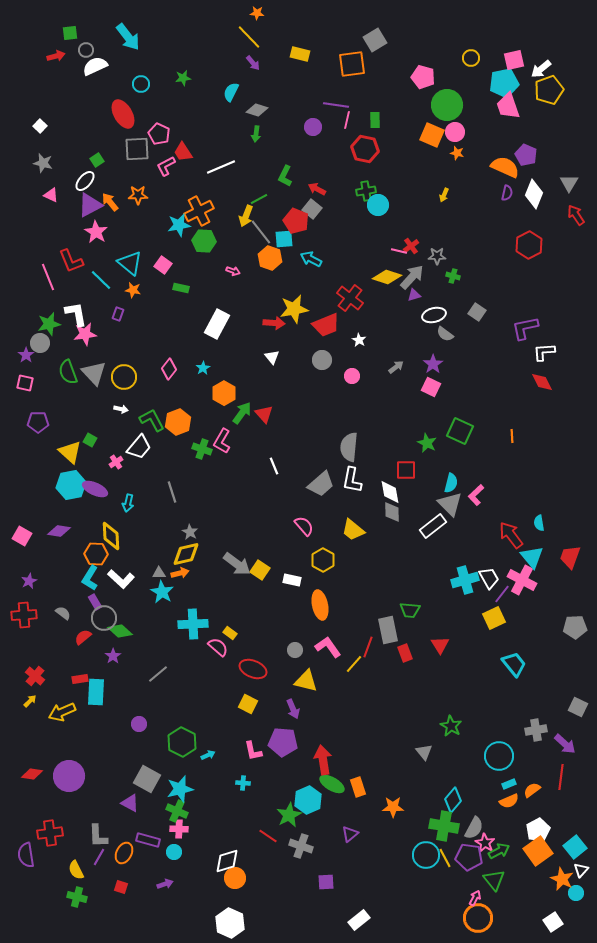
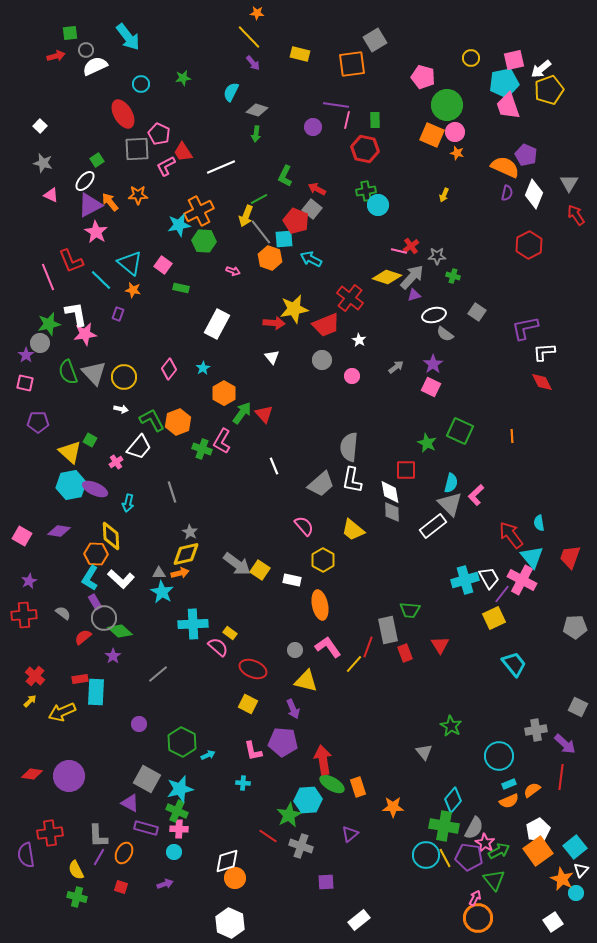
cyan hexagon at (308, 800): rotated 20 degrees clockwise
purple rectangle at (148, 840): moved 2 px left, 12 px up
